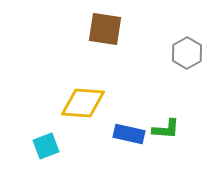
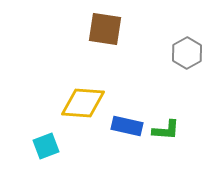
green L-shape: moved 1 px down
blue rectangle: moved 2 px left, 8 px up
